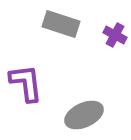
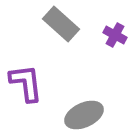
gray rectangle: rotated 24 degrees clockwise
